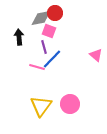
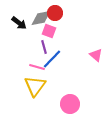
black arrow: moved 14 px up; rotated 133 degrees clockwise
yellow triangle: moved 6 px left, 20 px up
